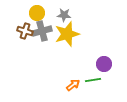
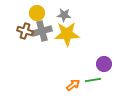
yellow star: rotated 15 degrees clockwise
